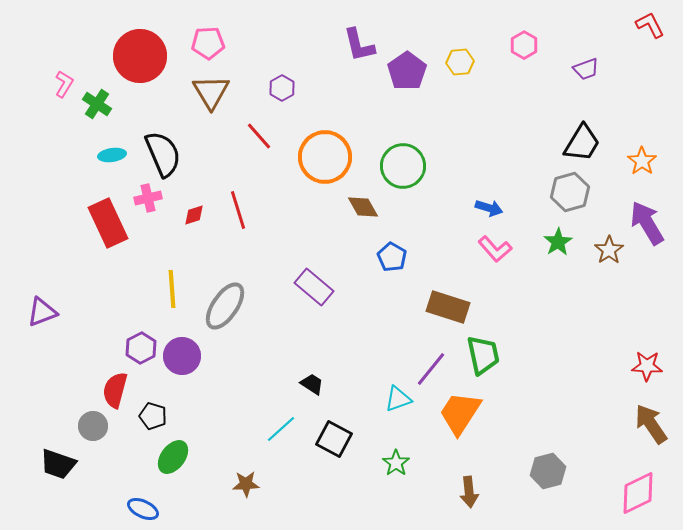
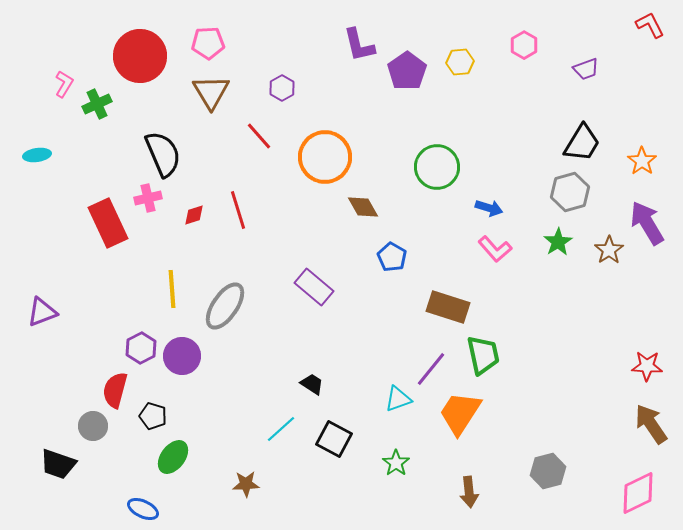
green cross at (97, 104): rotated 32 degrees clockwise
cyan ellipse at (112, 155): moved 75 px left
green circle at (403, 166): moved 34 px right, 1 px down
